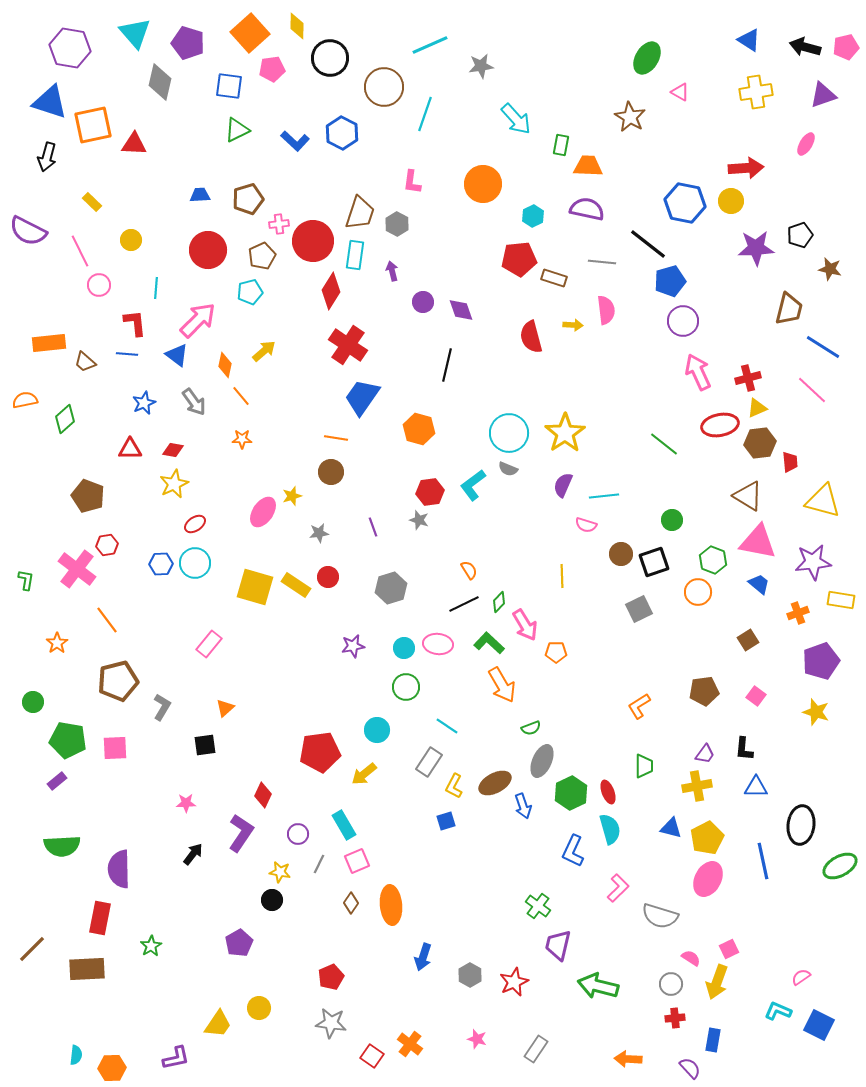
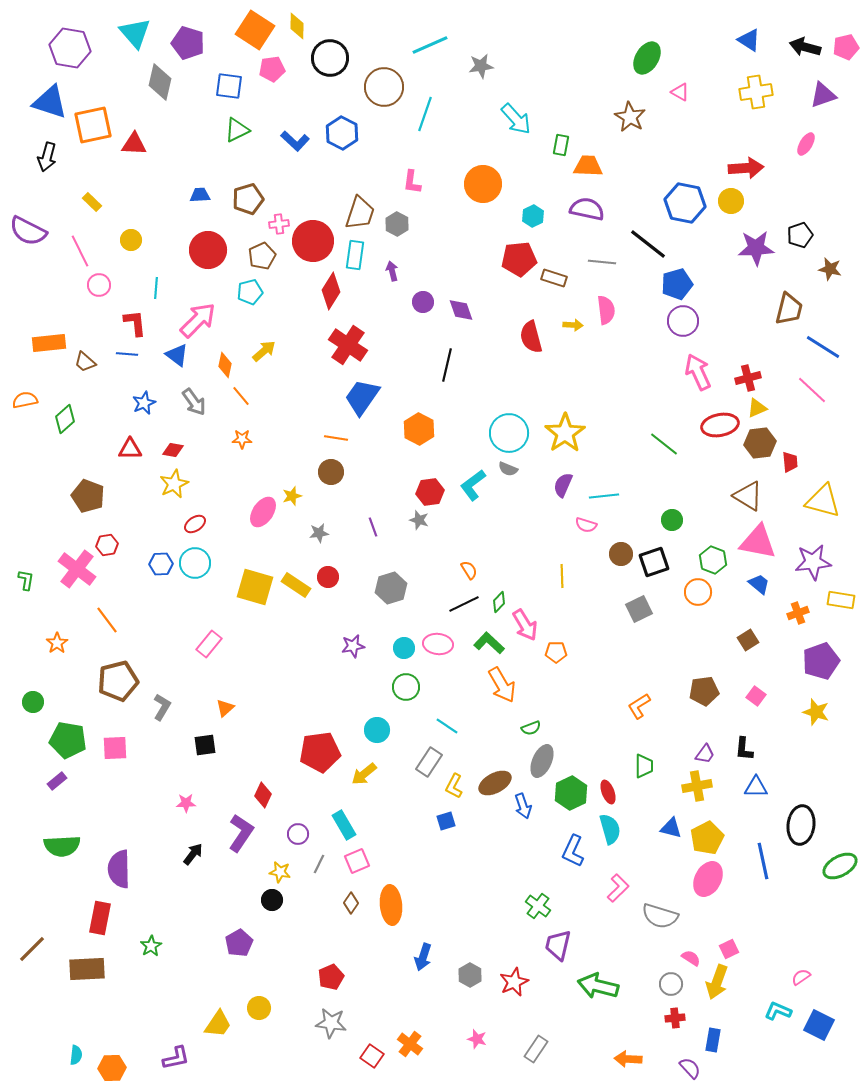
orange square at (250, 33): moved 5 px right, 3 px up; rotated 15 degrees counterclockwise
blue pentagon at (670, 281): moved 7 px right, 3 px down
orange hexagon at (419, 429): rotated 12 degrees clockwise
